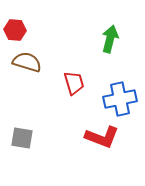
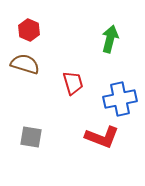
red hexagon: moved 14 px right; rotated 20 degrees clockwise
brown semicircle: moved 2 px left, 2 px down
red trapezoid: moved 1 px left
gray square: moved 9 px right, 1 px up
